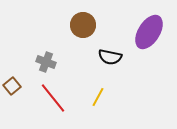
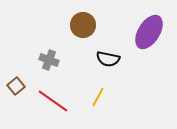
black semicircle: moved 2 px left, 2 px down
gray cross: moved 3 px right, 2 px up
brown square: moved 4 px right
red line: moved 3 px down; rotated 16 degrees counterclockwise
